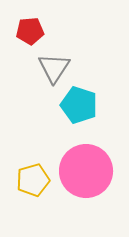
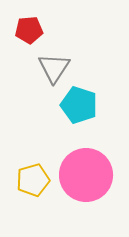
red pentagon: moved 1 px left, 1 px up
pink circle: moved 4 px down
